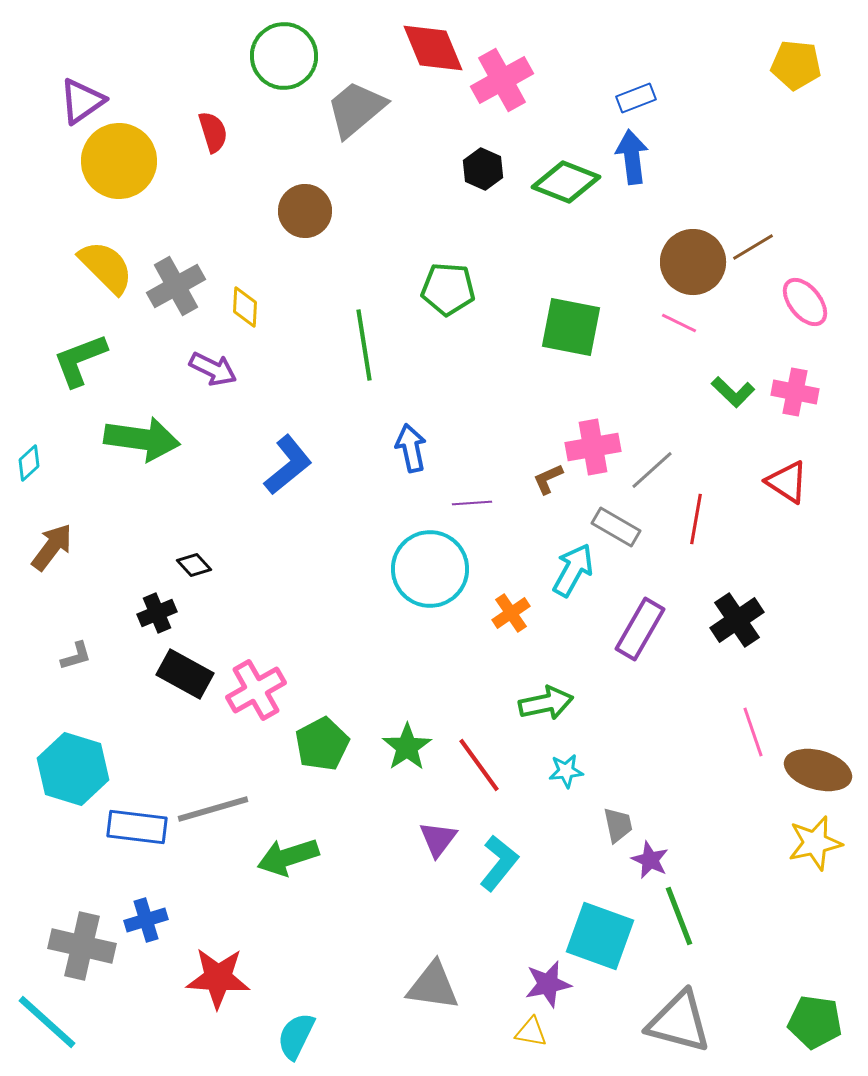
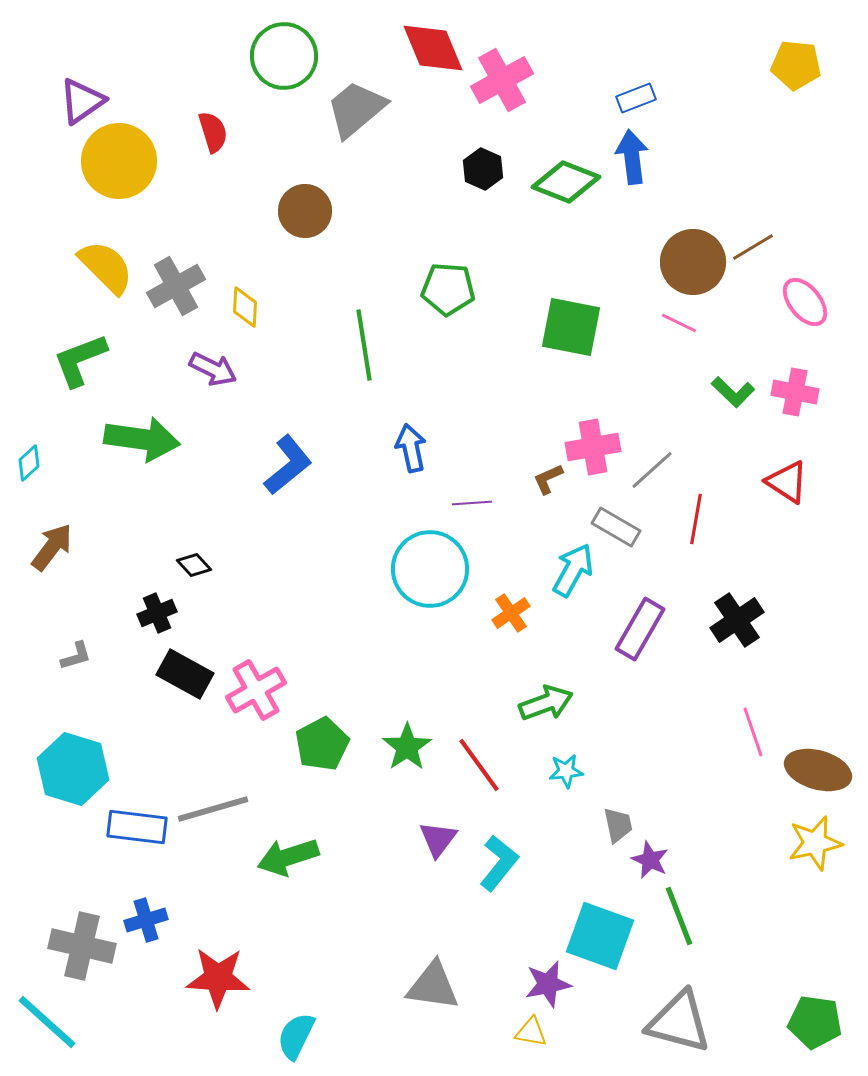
green arrow at (546, 703): rotated 8 degrees counterclockwise
